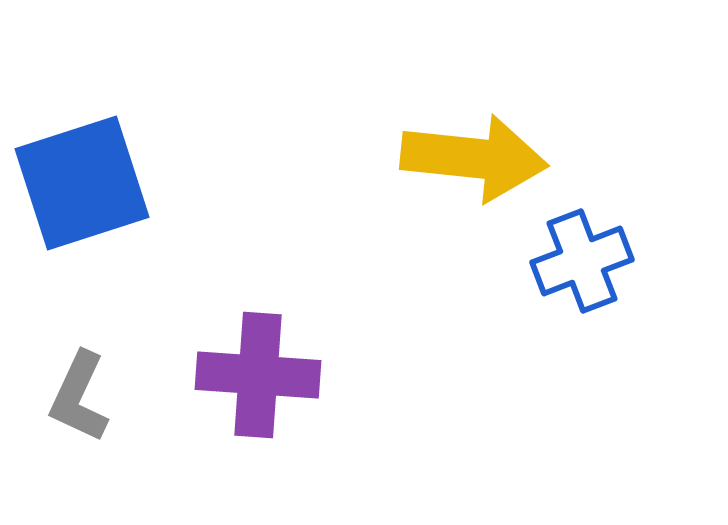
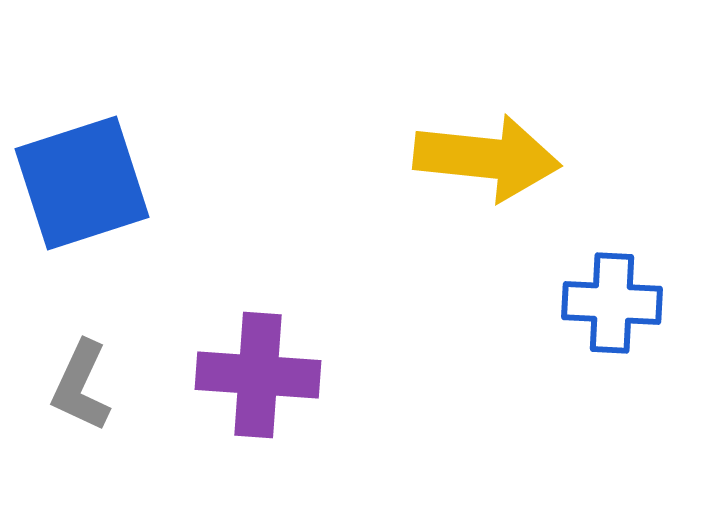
yellow arrow: moved 13 px right
blue cross: moved 30 px right, 42 px down; rotated 24 degrees clockwise
gray L-shape: moved 2 px right, 11 px up
